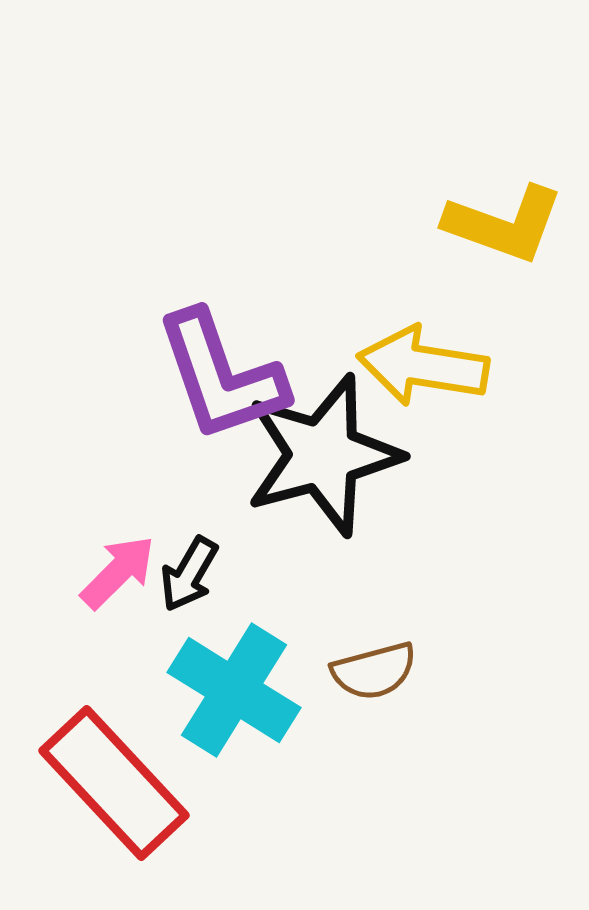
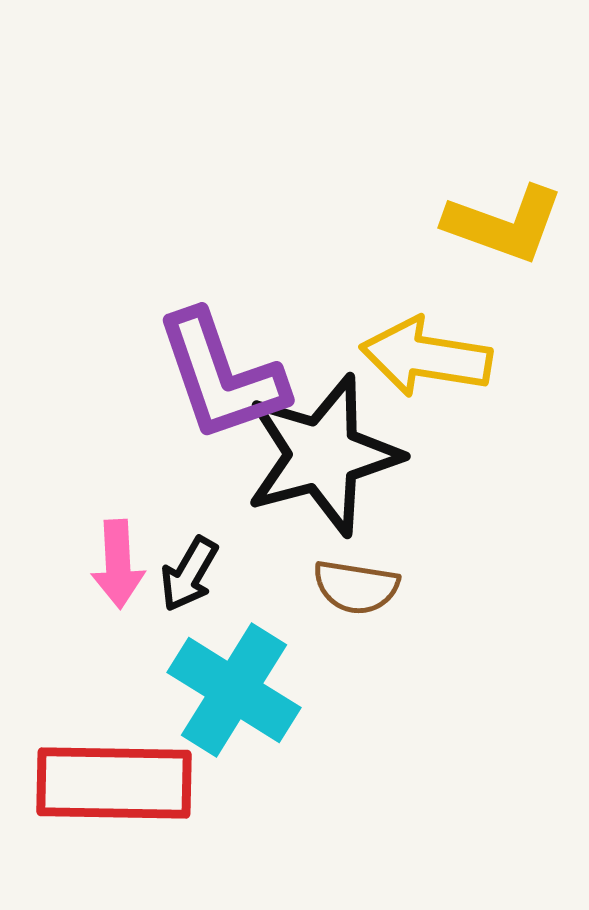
yellow arrow: moved 3 px right, 9 px up
pink arrow: moved 8 px up; rotated 132 degrees clockwise
brown semicircle: moved 18 px left, 84 px up; rotated 24 degrees clockwise
red rectangle: rotated 46 degrees counterclockwise
